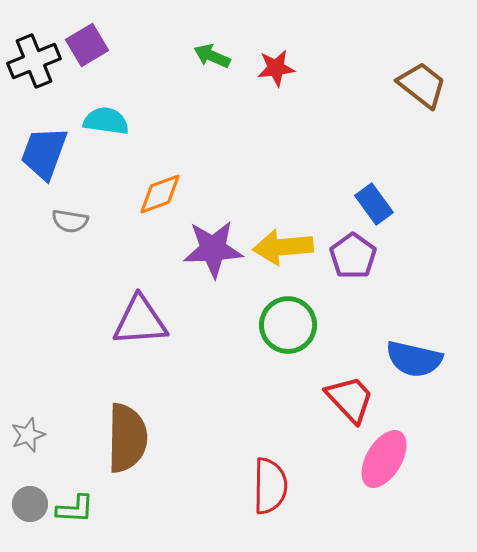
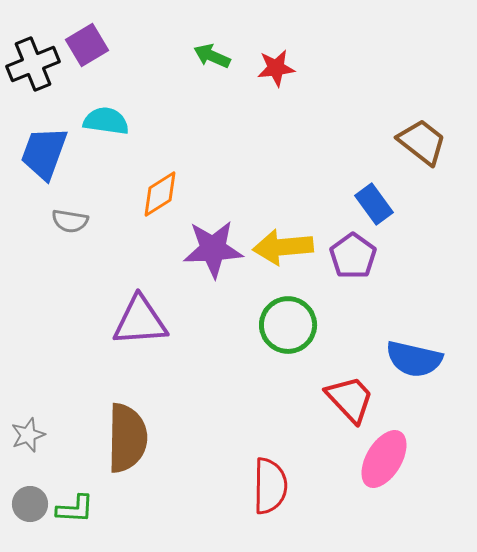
black cross: moved 1 px left, 3 px down
brown trapezoid: moved 57 px down
orange diamond: rotated 12 degrees counterclockwise
